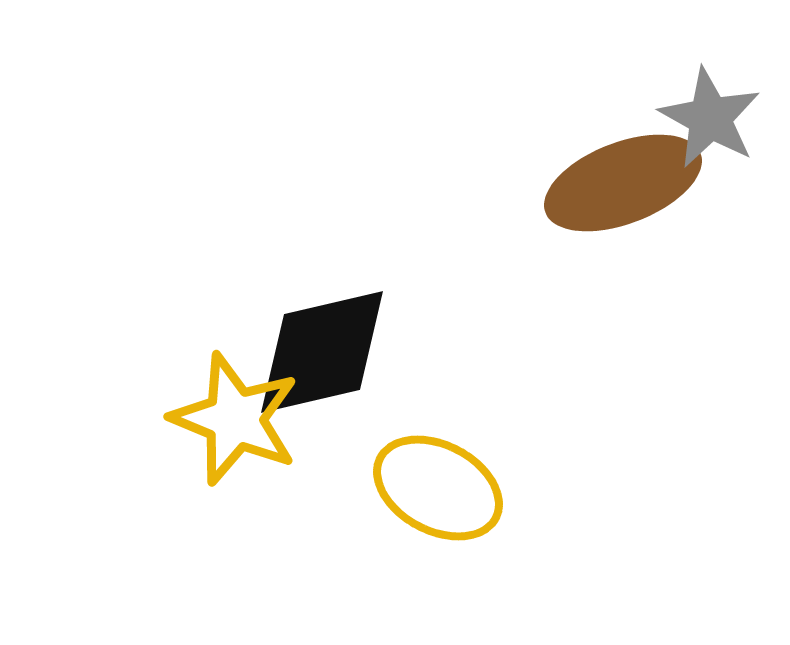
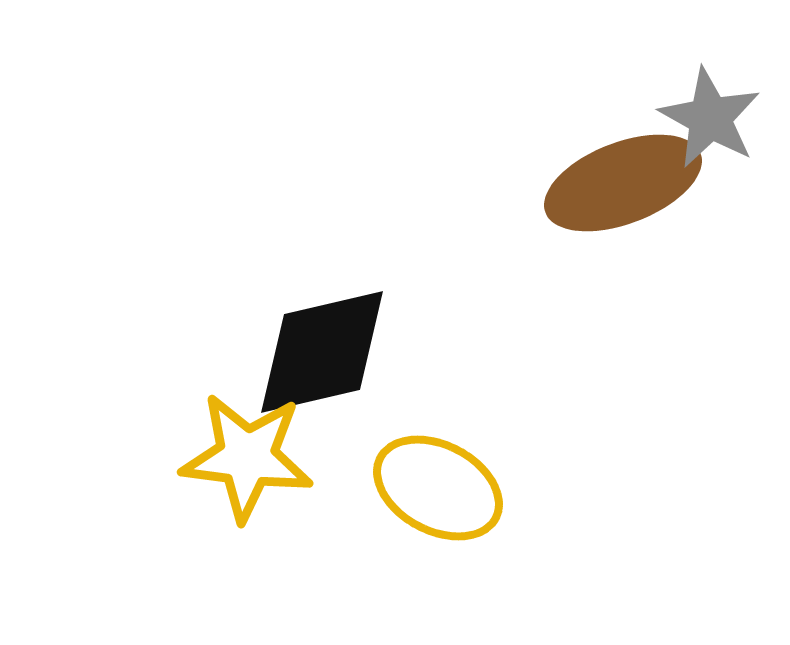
yellow star: moved 12 px right, 38 px down; rotated 15 degrees counterclockwise
